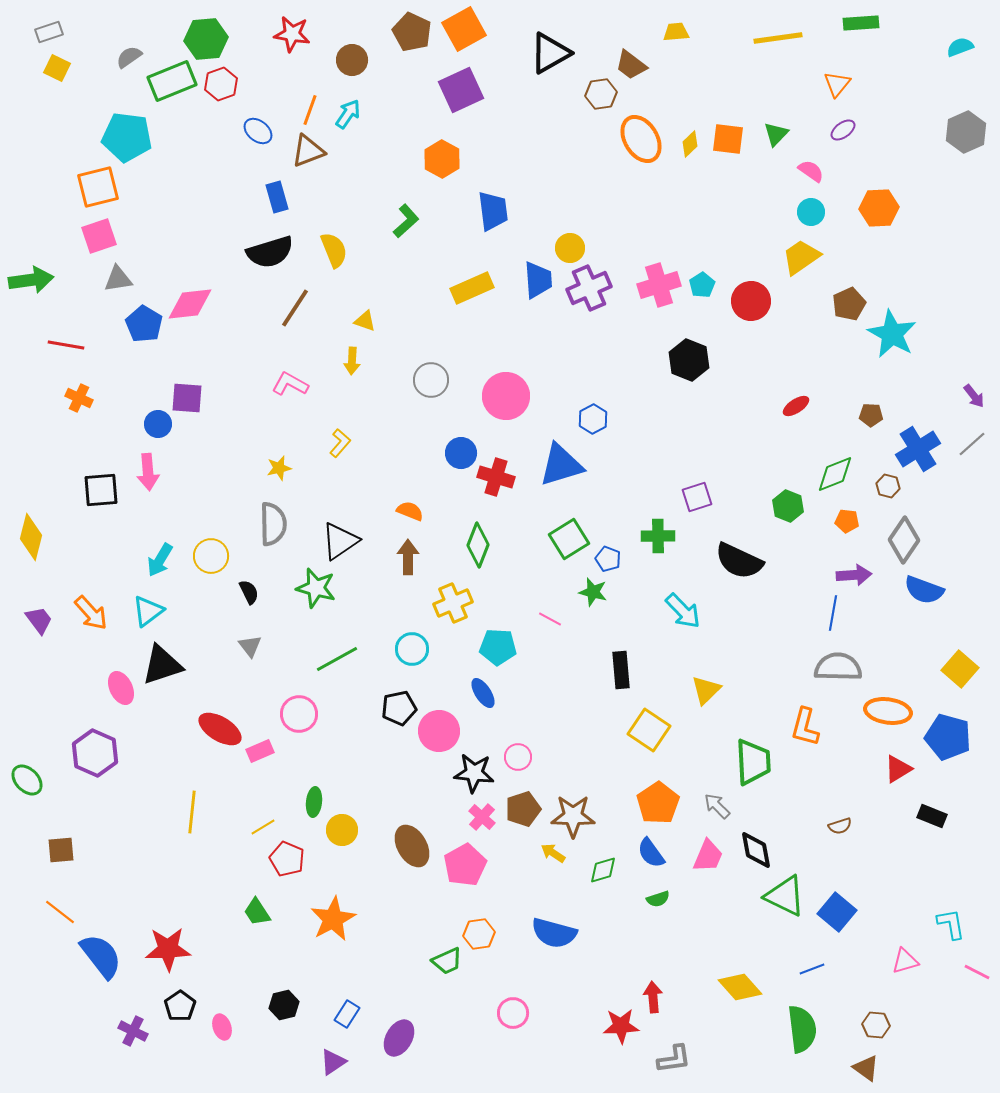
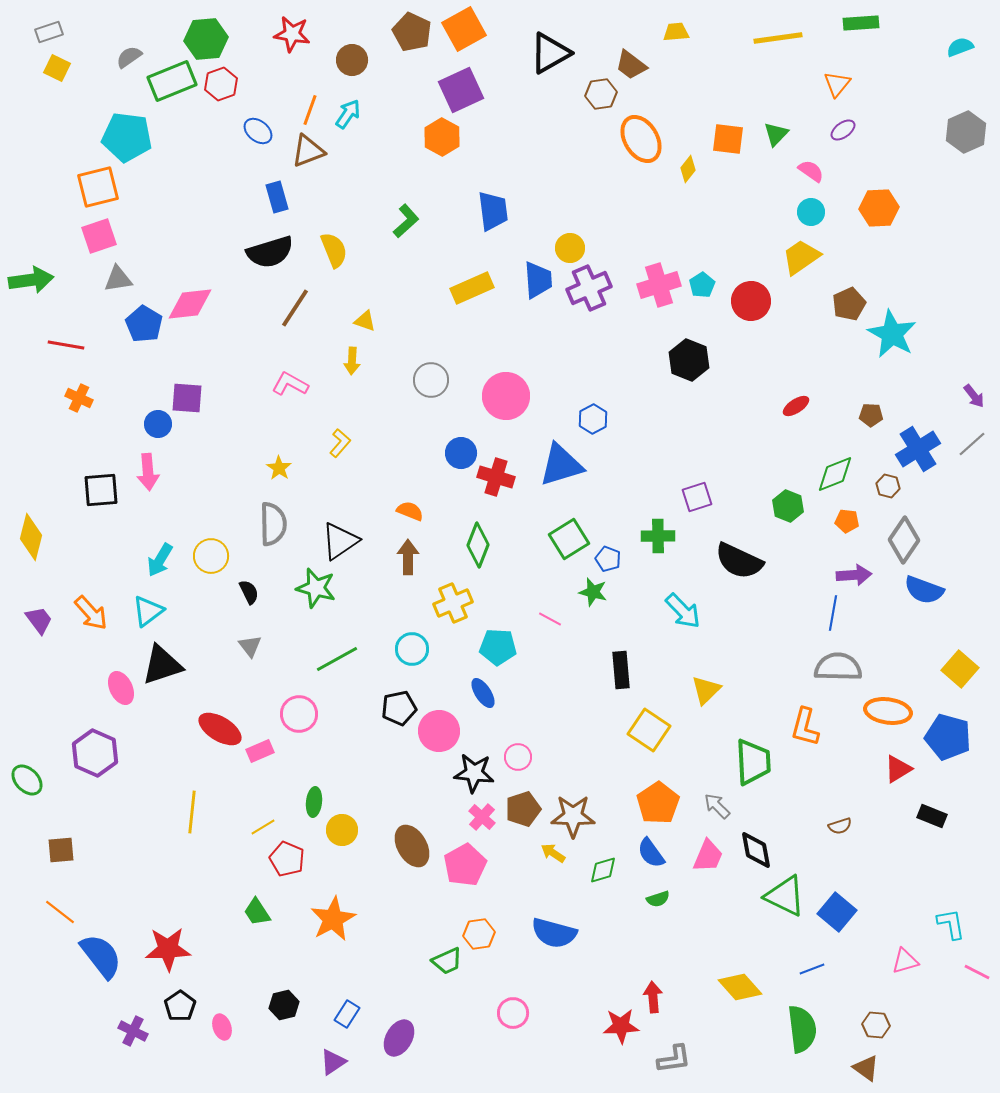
yellow diamond at (690, 144): moved 2 px left, 25 px down; rotated 8 degrees counterclockwise
orange hexagon at (442, 159): moved 22 px up
yellow star at (279, 468): rotated 25 degrees counterclockwise
